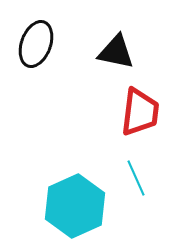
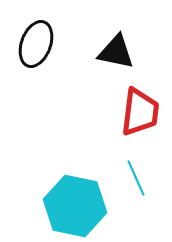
cyan hexagon: rotated 24 degrees counterclockwise
